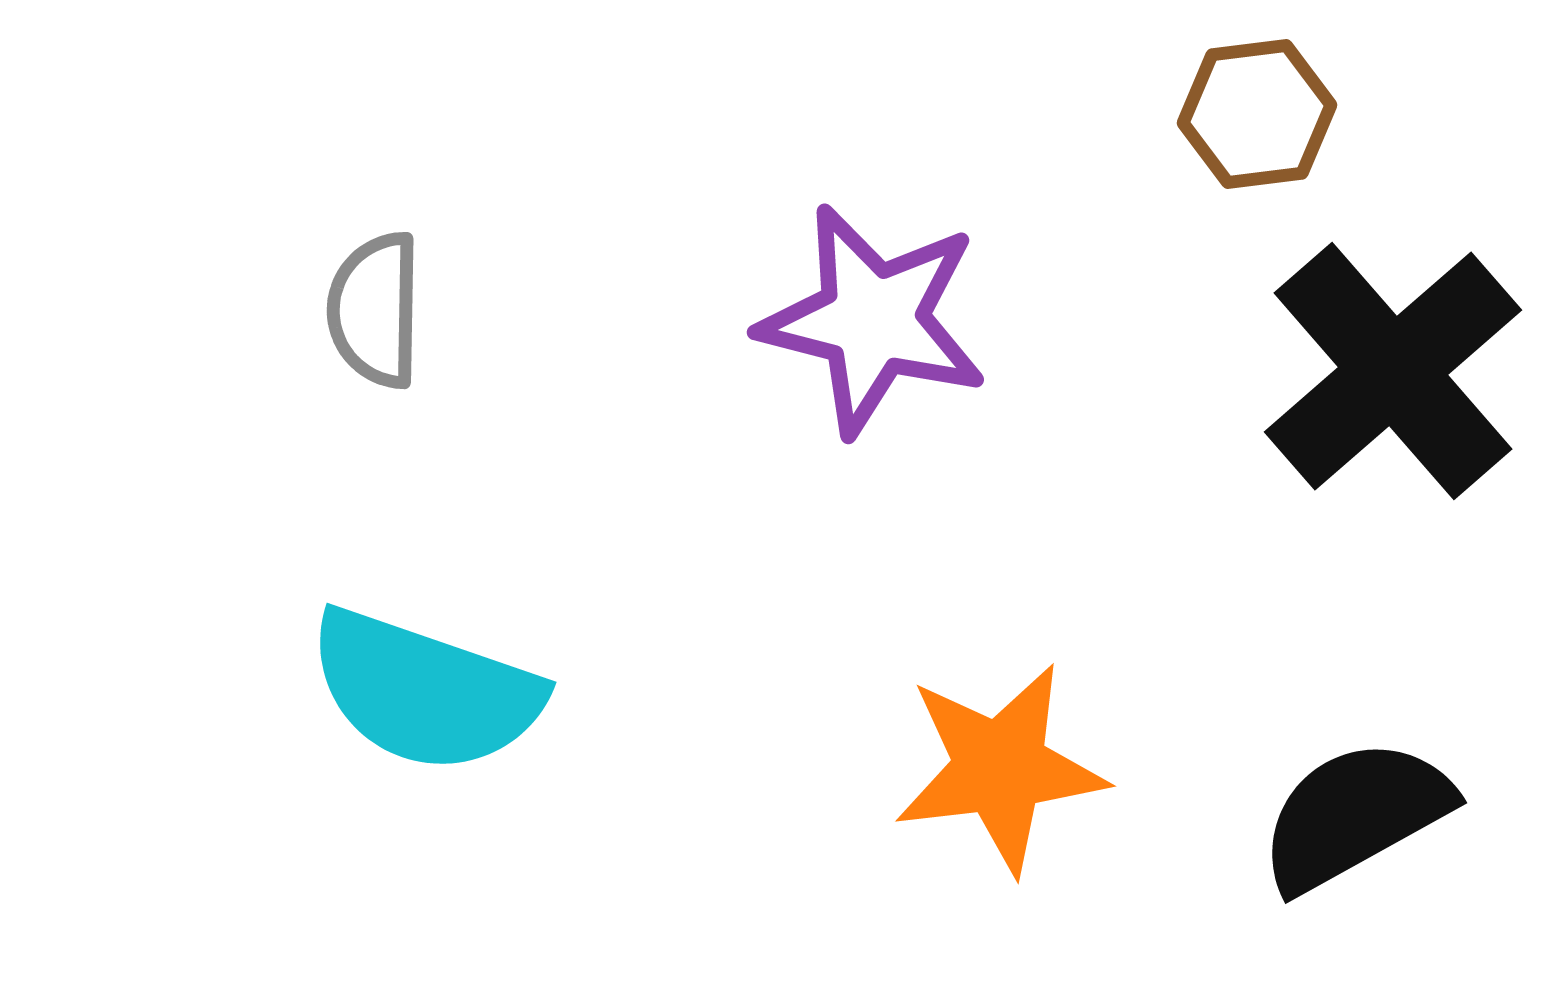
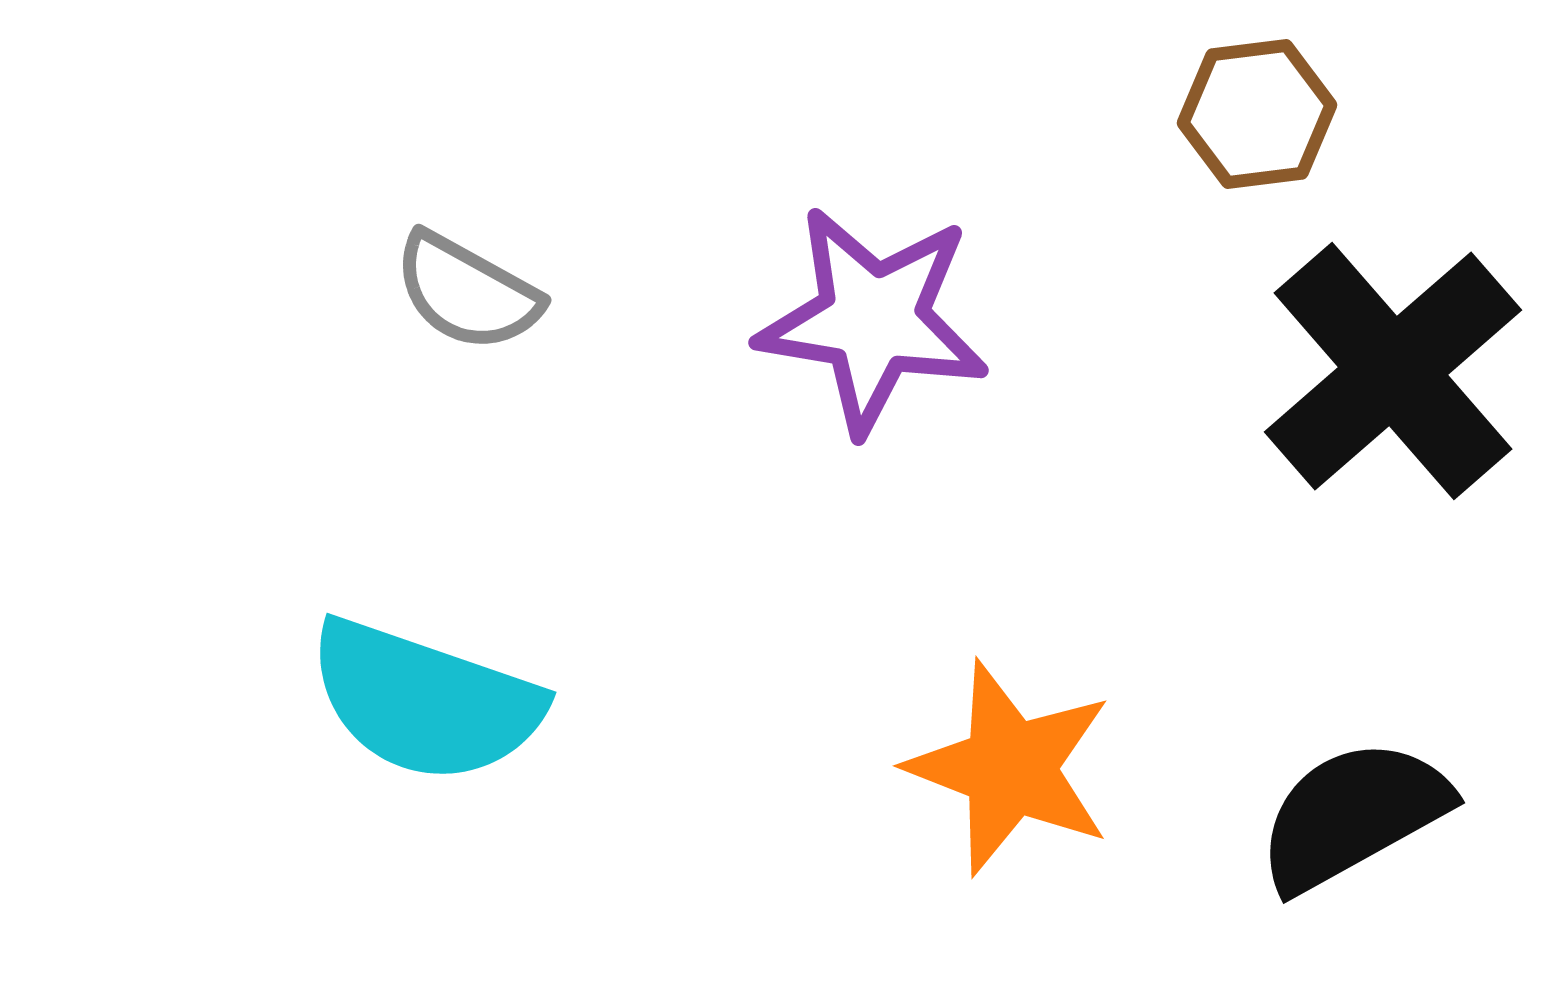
gray semicircle: moved 92 px right, 18 px up; rotated 62 degrees counterclockwise
purple star: rotated 5 degrees counterclockwise
cyan semicircle: moved 10 px down
orange star: moved 10 px right; rotated 28 degrees clockwise
black semicircle: moved 2 px left
